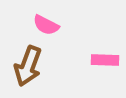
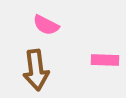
brown arrow: moved 8 px right, 4 px down; rotated 27 degrees counterclockwise
